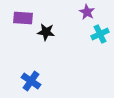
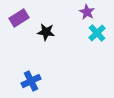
purple rectangle: moved 4 px left; rotated 36 degrees counterclockwise
cyan cross: moved 3 px left, 1 px up; rotated 18 degrees counterclockwise
blue cross: rotated 30 degrees clockwise
